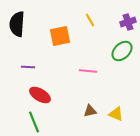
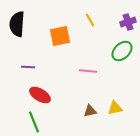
yellow triangle: moved 1 px left, 6 px up; rotated 35 degrees counterclockwise
